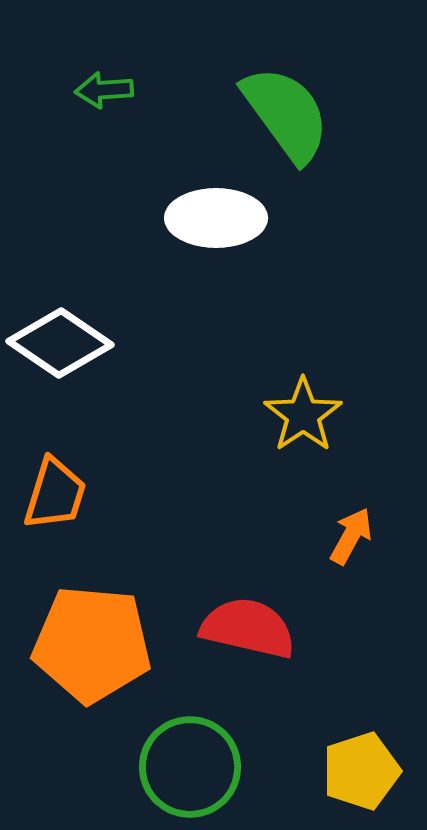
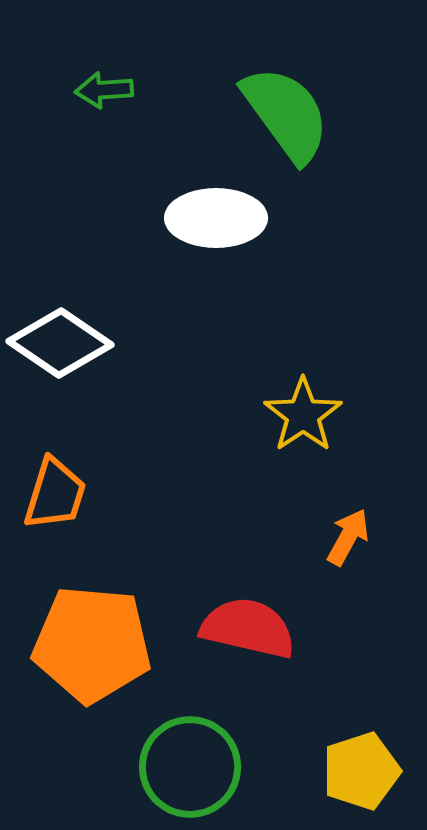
orange arrow: moved 3 px left, 1 px down
